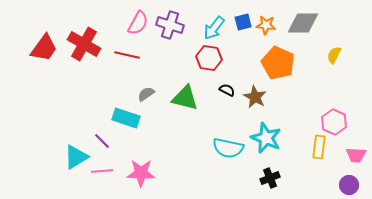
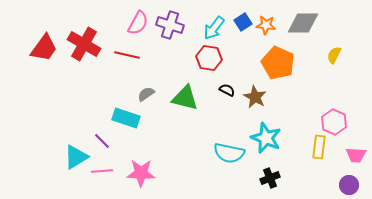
blue square: rotated 18 degrees counterclockwise
cyan semicircle: moved 1 px right, 5 px down
